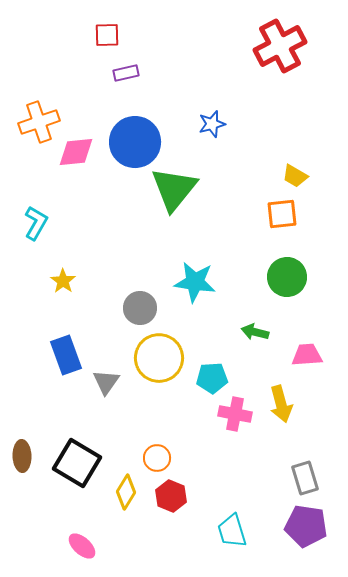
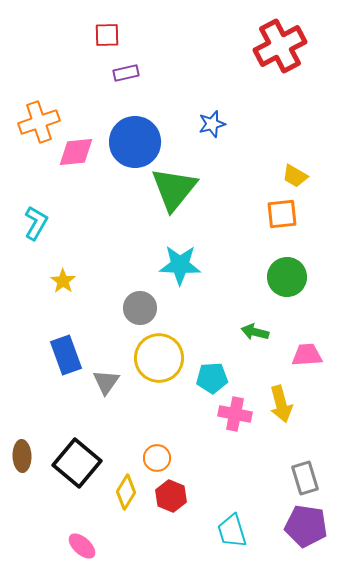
cyan star: moved 15 px left, 17 px up; rotated 6 degrees counterclockwise
black square: rotated 9 degrees clockwise
